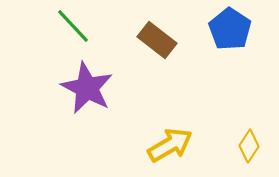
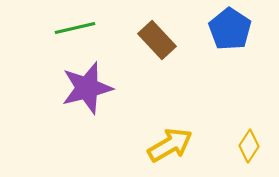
green line: moved 2 px right, 2 px down; rotated 60 degrees counterclockwise
brown rectangle: rotated 9 degrees clockwise
purple star: rotated 30 degrees clockwise
